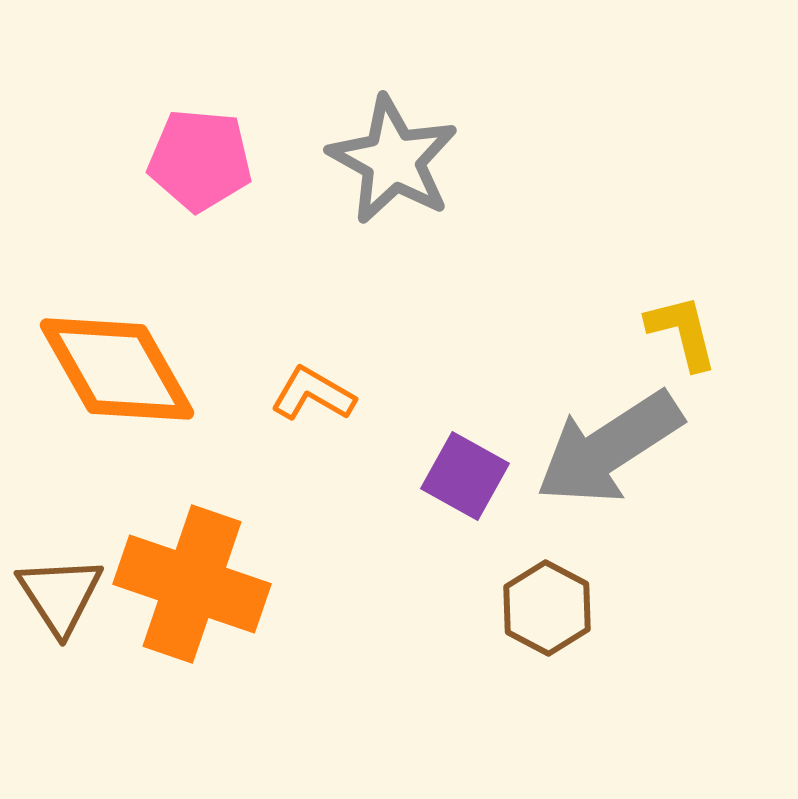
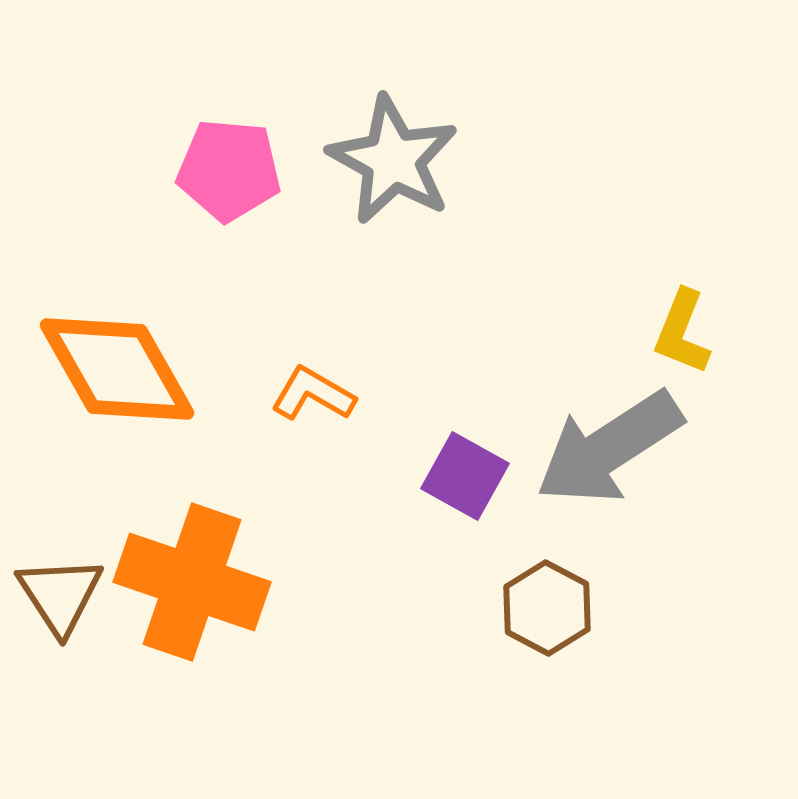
pink pentagon: moved 29 px right, 10 px down
yellow L-shape: rotated 144 degrees counterclockwise
orange cross: moved 2 px up
